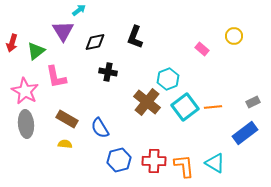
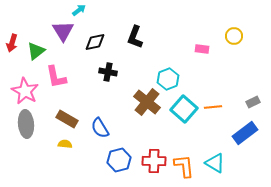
pink rectangle: rotated 32 degrees counterclockwise
cyan square: moved 1 px left, 2 px down; rotated 12 degrees counterclockwise
